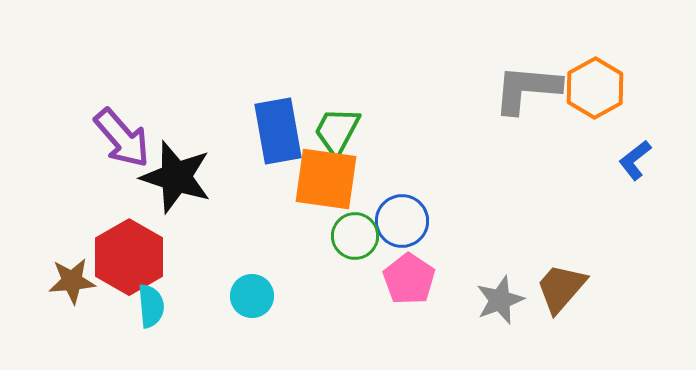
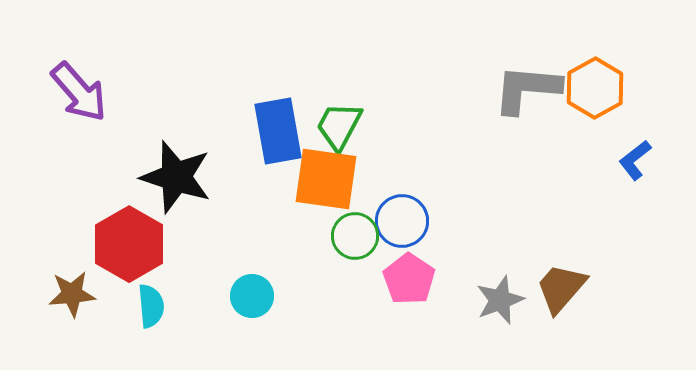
green trapezoid: moved 2 px right, 5 px up
purple arrow: moved 43 px left, 46 px up
red hexagon: moved 13 px up
brown star: moved 13 px down
